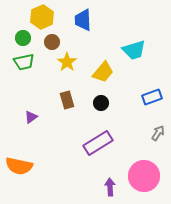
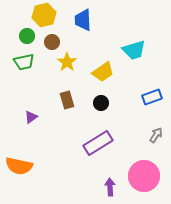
yellow hexagon: moved 2 px right, 2 px up; rotated 10 degrees clockwise
green circle: moved 4 px right, 2 px up
yellow trapezoid: rotated 15 degrees clockwise
gray arrow: moved 2 px left, 2 px down
